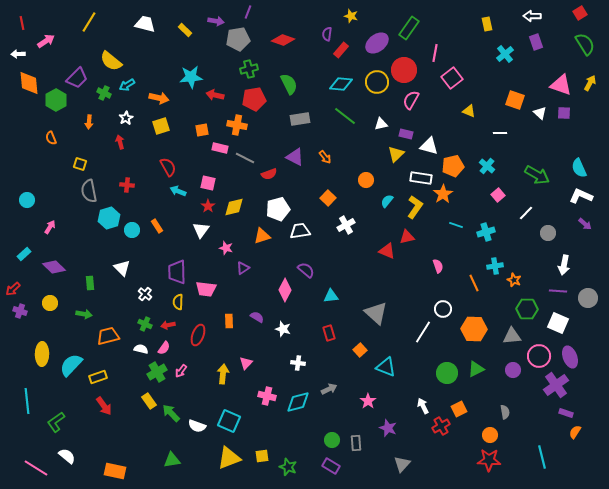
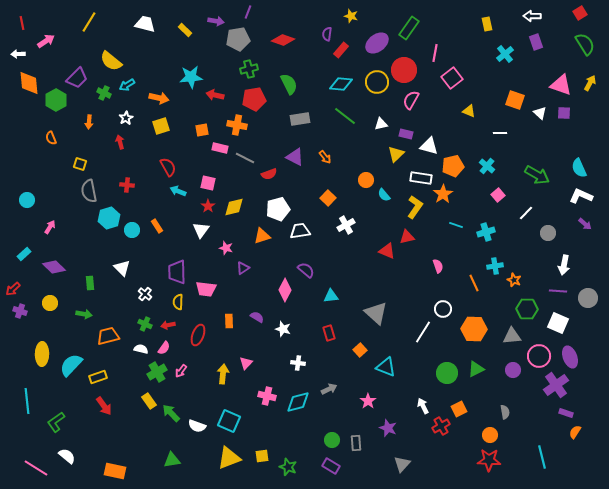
cyan semicircle at (387, 201): moved 3 px left, 6 px up; rotated 80 degrees counterclockwise
